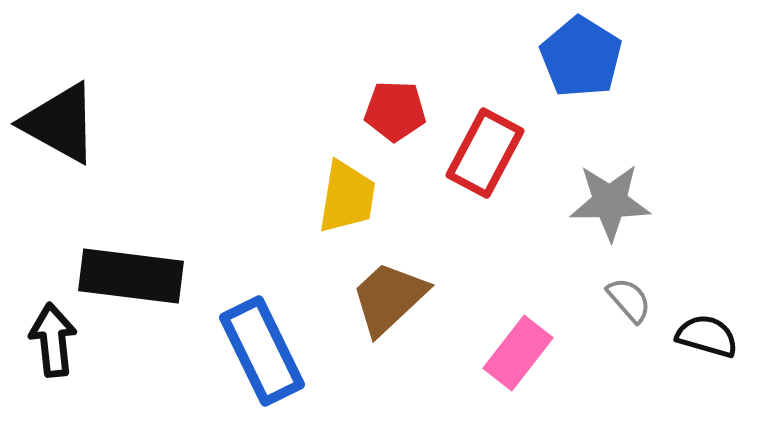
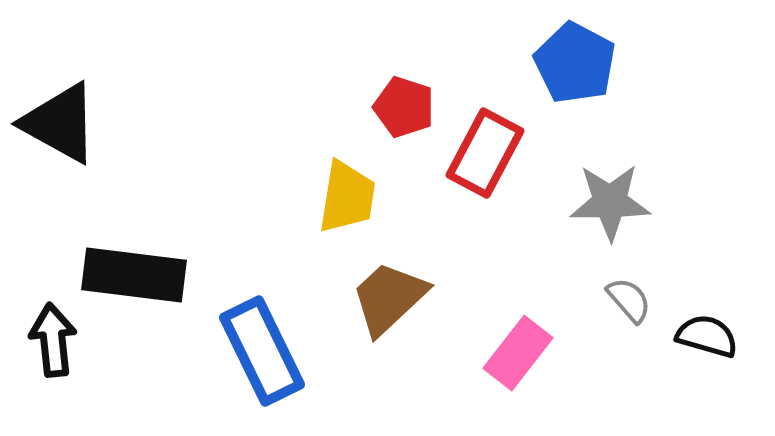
blue pentagon: moved 6 px left, 6 px down; rotated 4 degrees counterclockwise
red pentagon: moved 9 px right, 4 px up; rotated 16 degrees clockwise
black rectangle: moved 3 px right, 1 px up
